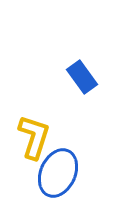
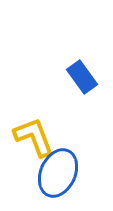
yellow L-shape: rotated 39 degrees counterclockwise
